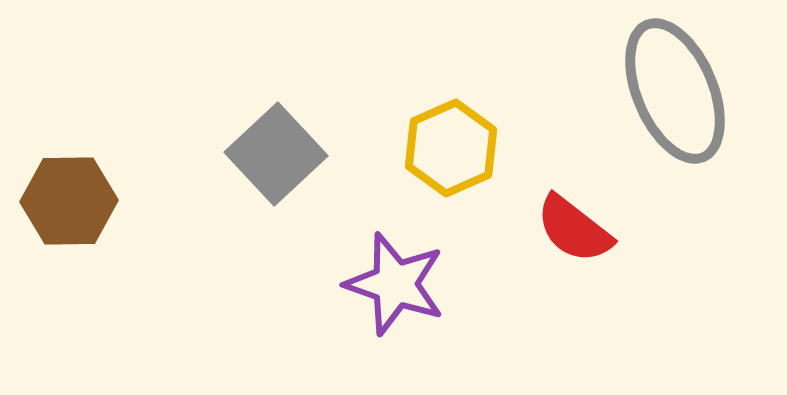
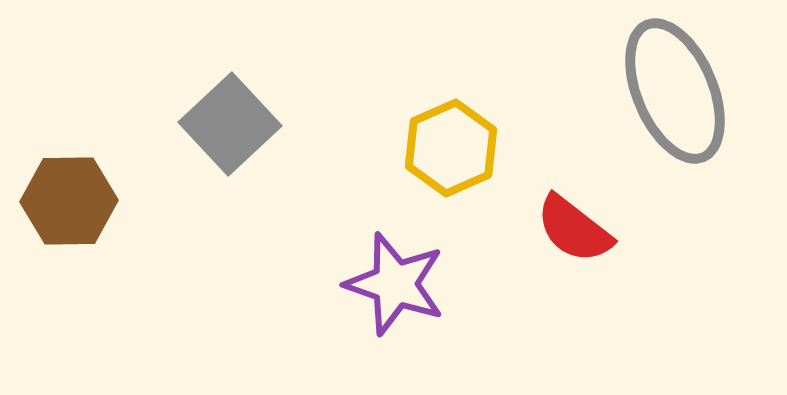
gray square: moved 46 px left, 30 px up
